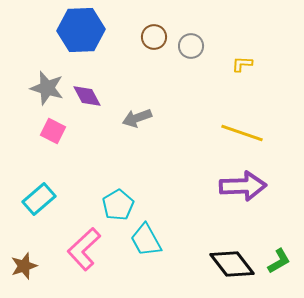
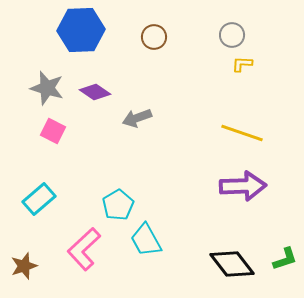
gray circle: moved 41 px right, 11 px up
purple diamond: moved 8 px right, 4 px up; rotated 28 degrees counterclockwise
green L-shape: moved 6 px right, 2 px up; rotated 12 degrees clockwise
